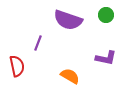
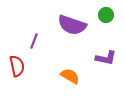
purple semicircle: moved 4 px right, 5 px down
purple line: moved 4 px left, 2 px up
